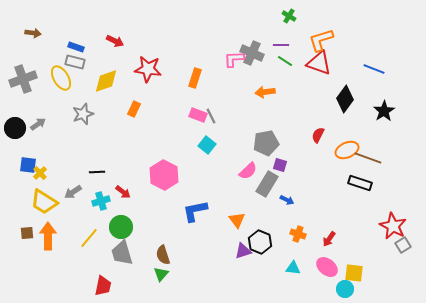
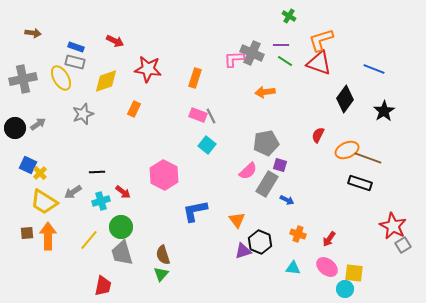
gray cross at (23, 79): rotated 8 degrees clockwise
blue square at (28, 165): rotated 18 degrees clockwise
yellow line at (89, 238): moved 2 px down
